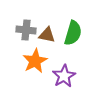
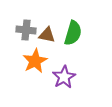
purple star: moved 1 px down
